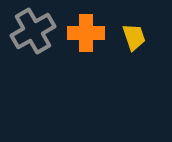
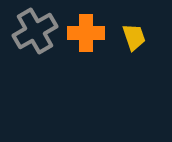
gray cross: moved 2 px right
